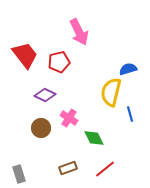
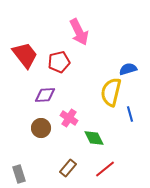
purple diamond: rotated 30 degrees counterclockwise
brown rectangle: rotated 30 degrees counterclockwise
